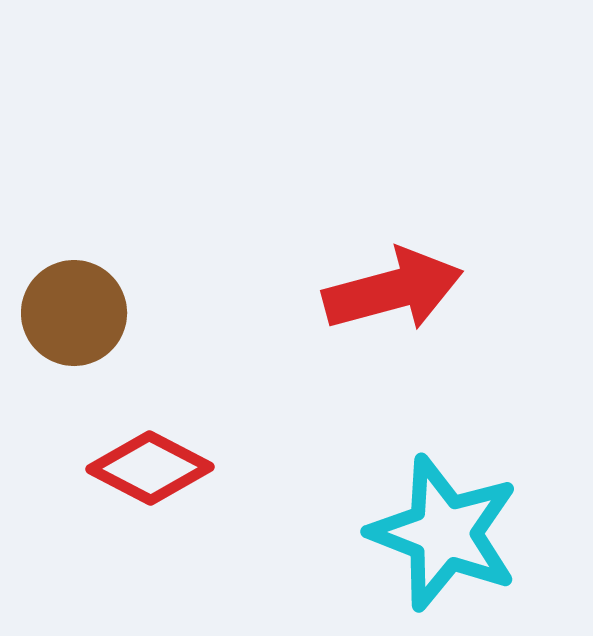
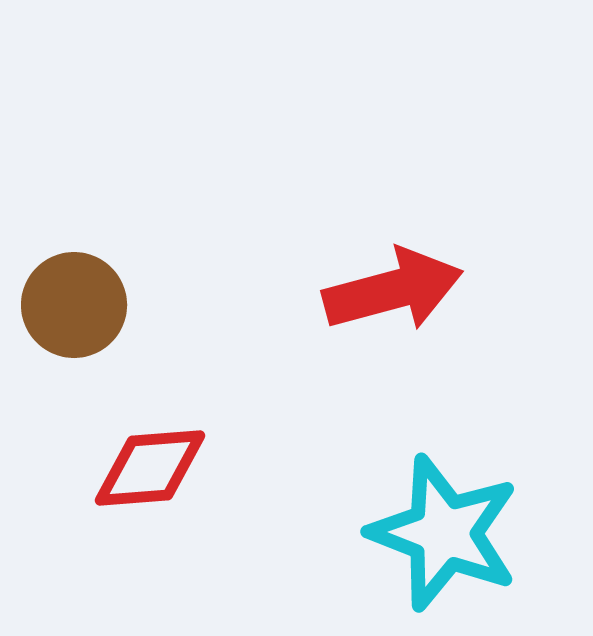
brown circle: moved 8 px up
red diamond: rotated 32 degrees counterclockwise
